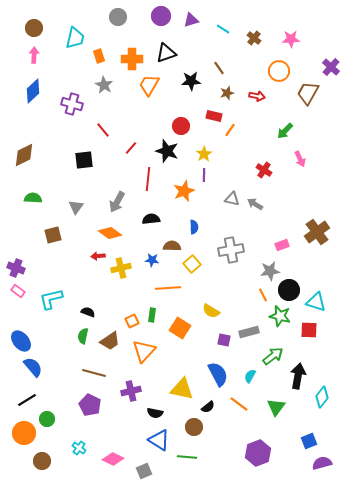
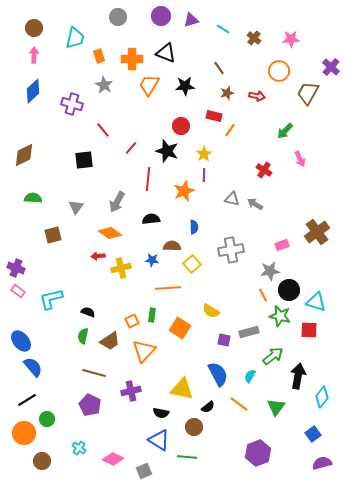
black triangle at (166, 53): rotated 40 degrees clockwise
black star at (191, 81): moved 6 px left, 5 px down
black semicircle at (155, 413): moved 6 px right
blue square at (309, 441): moved 4 px right, 7 px up; rotated 14 degrees counterclockwise
